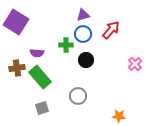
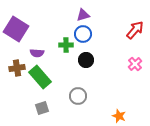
purple square: moved 7 px down
red arrow: moved 24 px right
orange star: rotated 16 degrees clockwise
